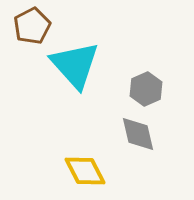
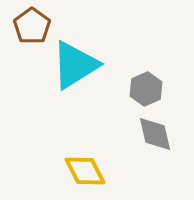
brown pentagon: rotated 9 degrees counterclockwise
cyan triangle: rotated 40 degrees clockwise
gray diamond: moved 17 px right
